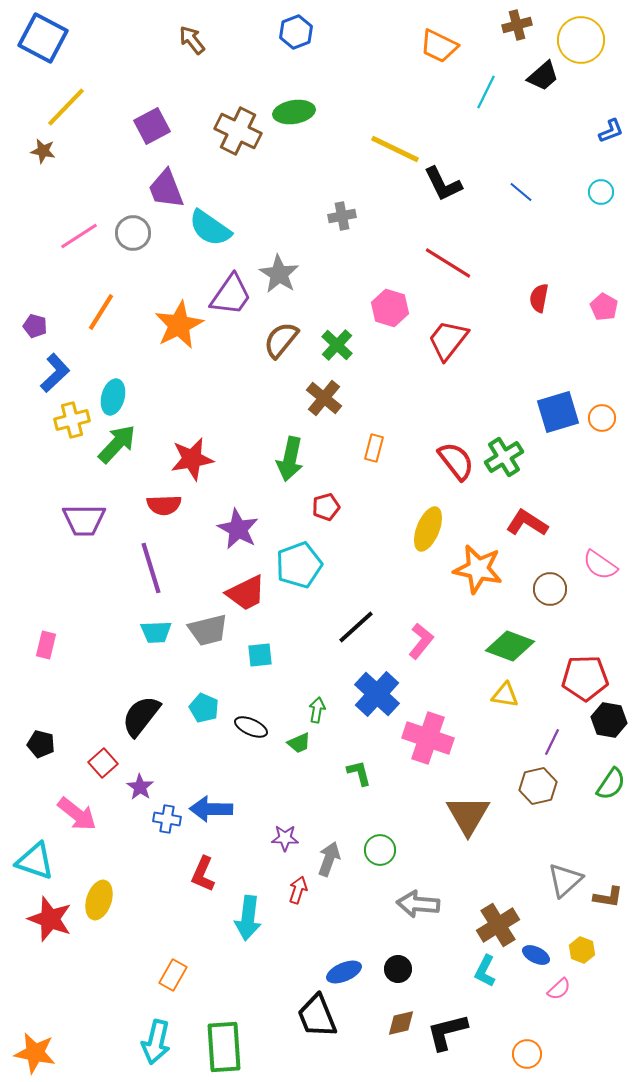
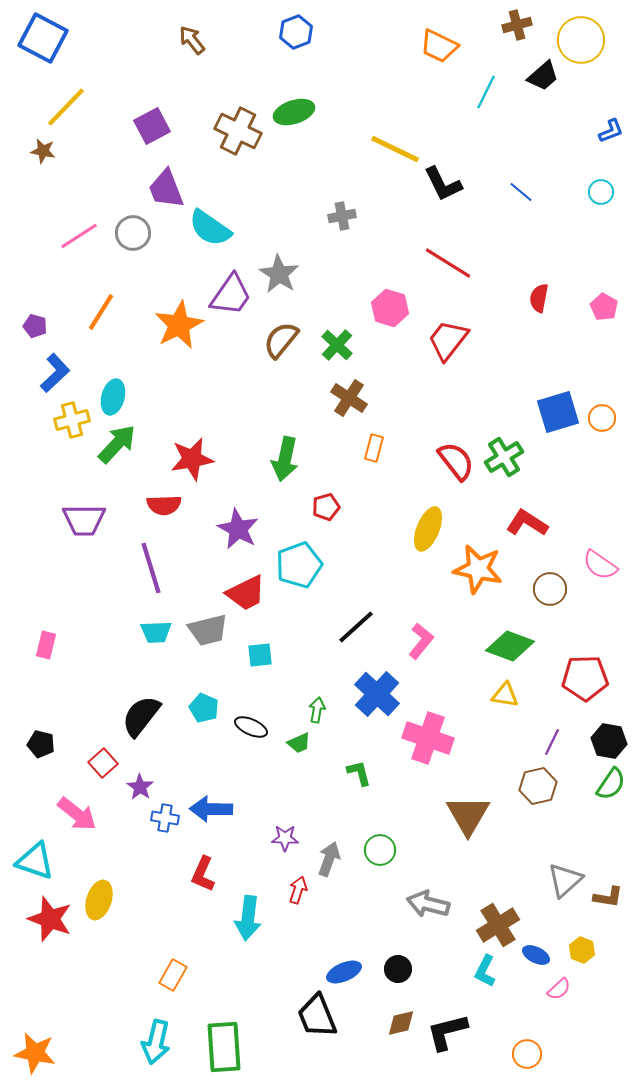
green ellipse at (294, 112): rotated 9 degrees counterclockwise
brown cross at (324, 398): moved 25 px right; rotated 6 degrees counterclockwise
green arrow at (290, 459): moved 5 px left
black hexagon at (609, 720): moved 21 px down
blue cross at (167, 819): moved 2 px left, 1 px up
gray arrow at (418, 904): moved 10 px right; rotated 9 degrees clockwise
